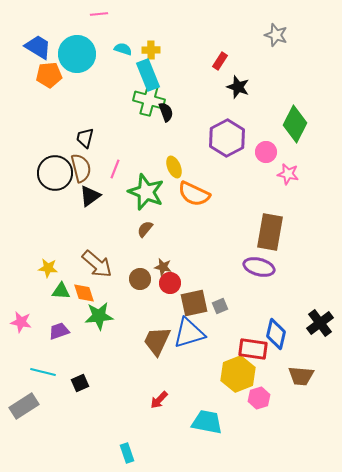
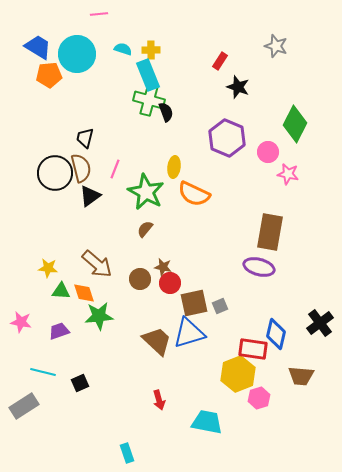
gray star at (276, 35): moved 11 px down
purple hexagon at (227, 138): rotated 9 degrees counterclockwise
pink circle at (266, 152): moved 2 px right
yellow ellipse at (174, 167): rotated 30 degrees clockwise
green star at (146, 192): rotated 6 degrees clockwise
brown trapezoid at (157, 341): rotated 108 degrees clockwise
red arrow at (159, 400): rotated 60 degrees counterclockwise
